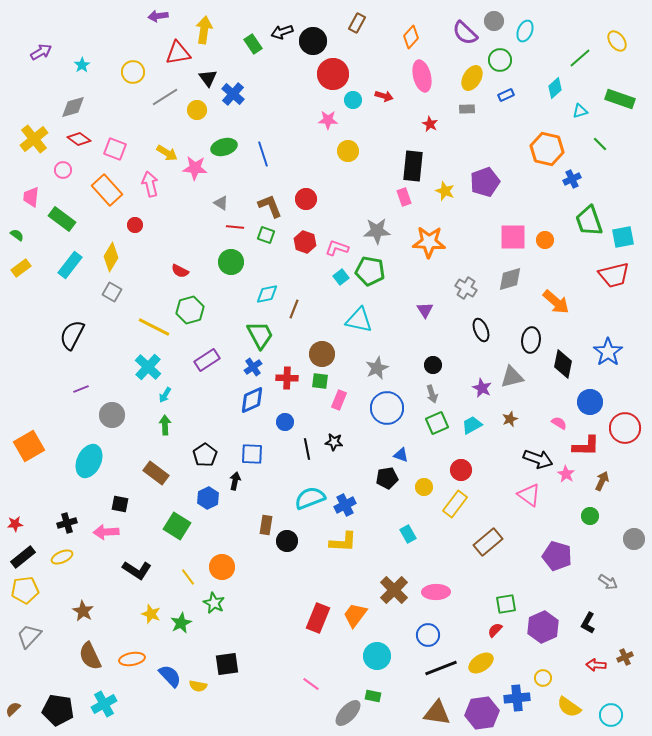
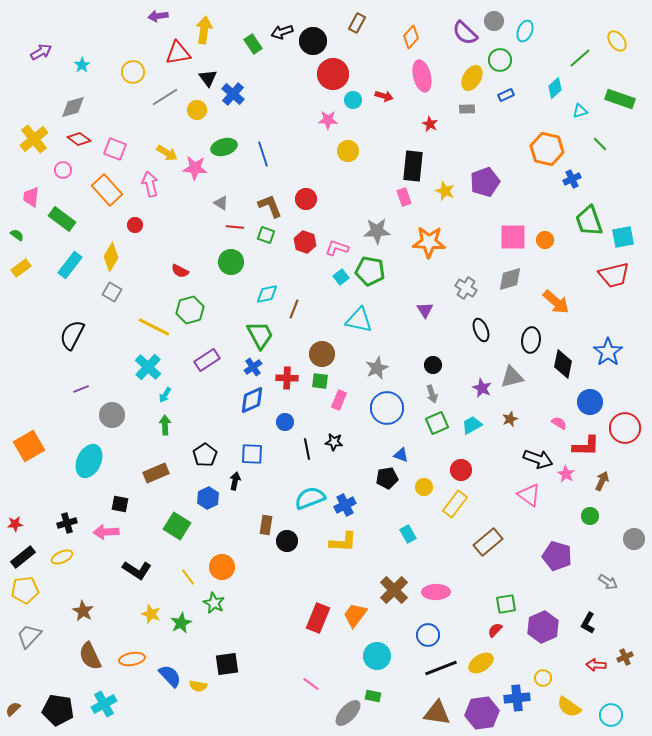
brown rectangle at (156, 473): rotated 60 degrees counterclockwise
